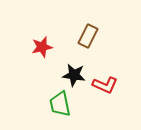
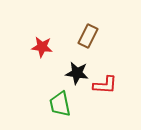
red star: rotated 20 degrees clockwise
black star: moved 3 px right, 2 px up
red L-shape: rotated 20 degrees counterclockwise
